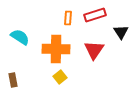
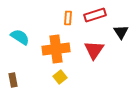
orange cross: rotated 8 degrees counterclockwise
